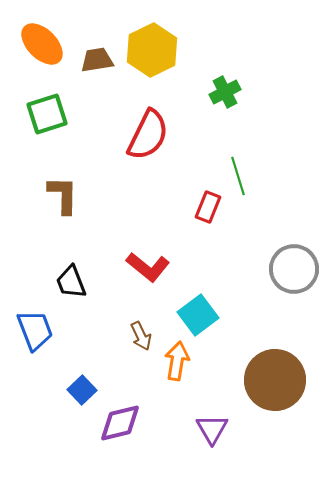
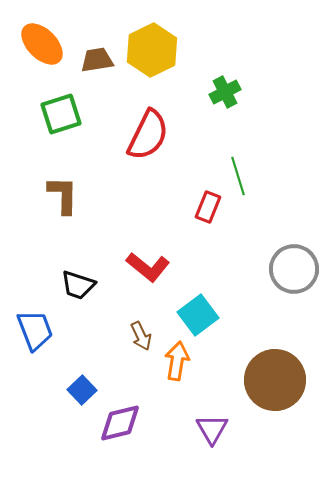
green square: moved 14 px right
black trapezoid: moved 7 px right, 3 px down; rotated 51 degrees counterclockwise
